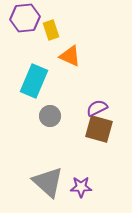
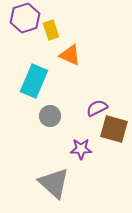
purple hexagon: rotated 12 degrees counterclockwise
orange triangle: moved 1 px up
brown square: moved 15 px right
gray triangle: moved 6 px right, 1 px down
purple star: moved 38 px up
